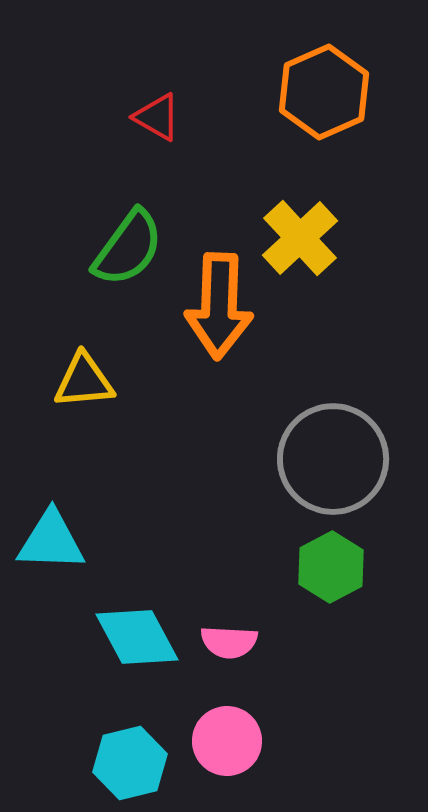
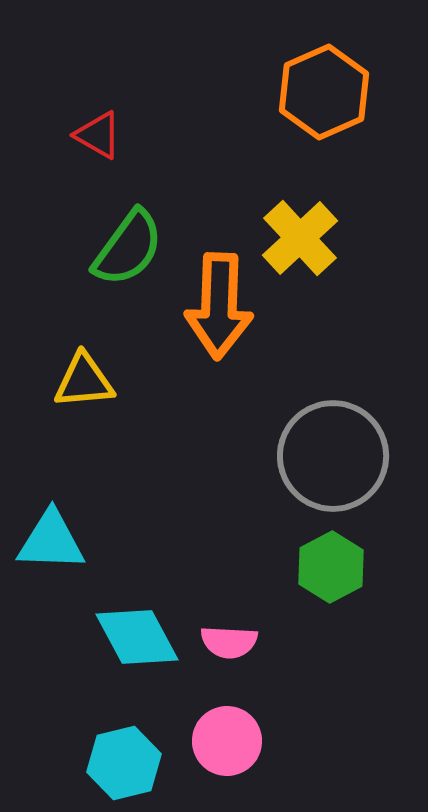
red triangle: moved 59 px left, 18 px down
gray circle: moved 3 px up
cyan hexagon: moved 6 px left
